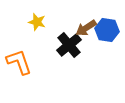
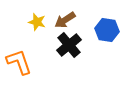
brown arrow: moved 21 px left, 8 px up
